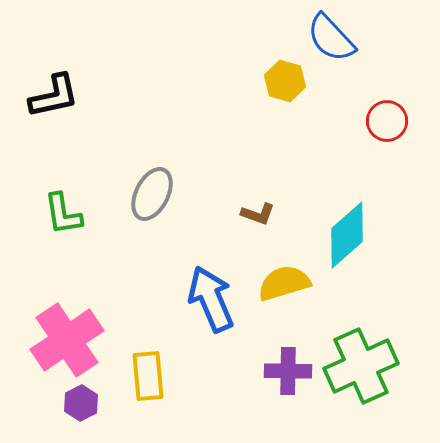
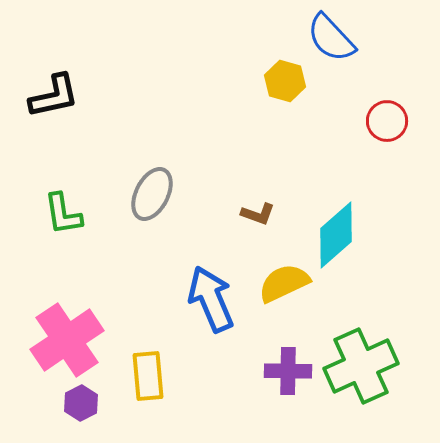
cyan diamond: moved 11 px left
yellow semicircle: rotated 8 degrees counterclockwise
